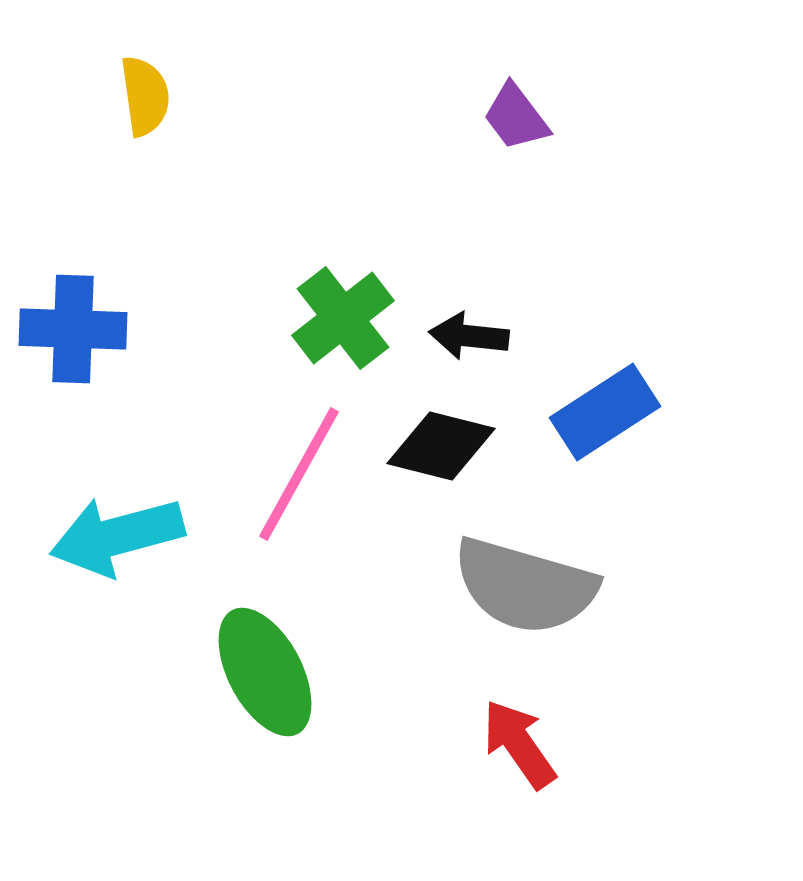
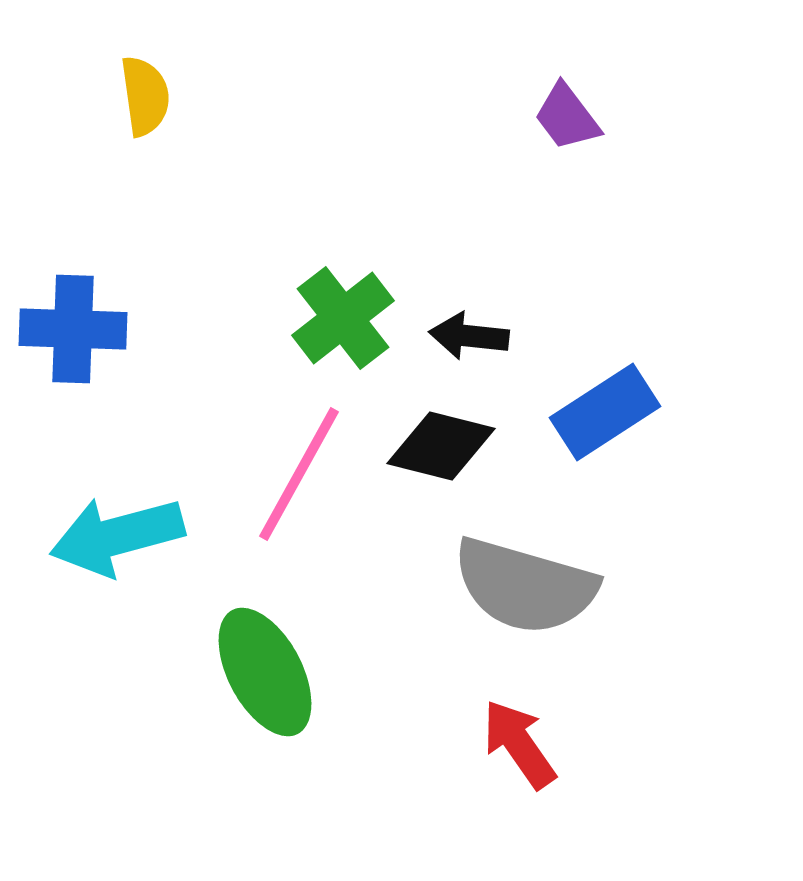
purple trapezoid: moved 51 px right
